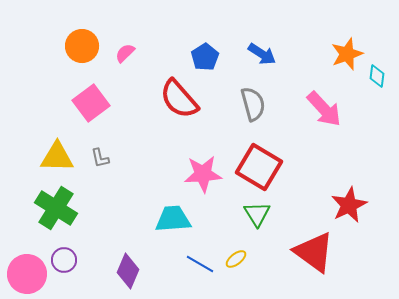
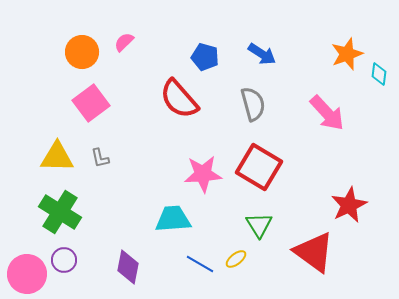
orange circle: moved 6 px down
pink semicircle: moved 1 px left, 11 px up
blue pentagon: rotated 24 degrees counterclockwise
cyan diamond: moved 2 px right, 2 px up
pink arrow: moved 3 px right, 4 px down
green cross: moved 4 px right, 4 px down
green triangle: moved 2 px right, 11 px down
purple diamond: moved 4 px up; rotated 12 degrees counterclockwise
